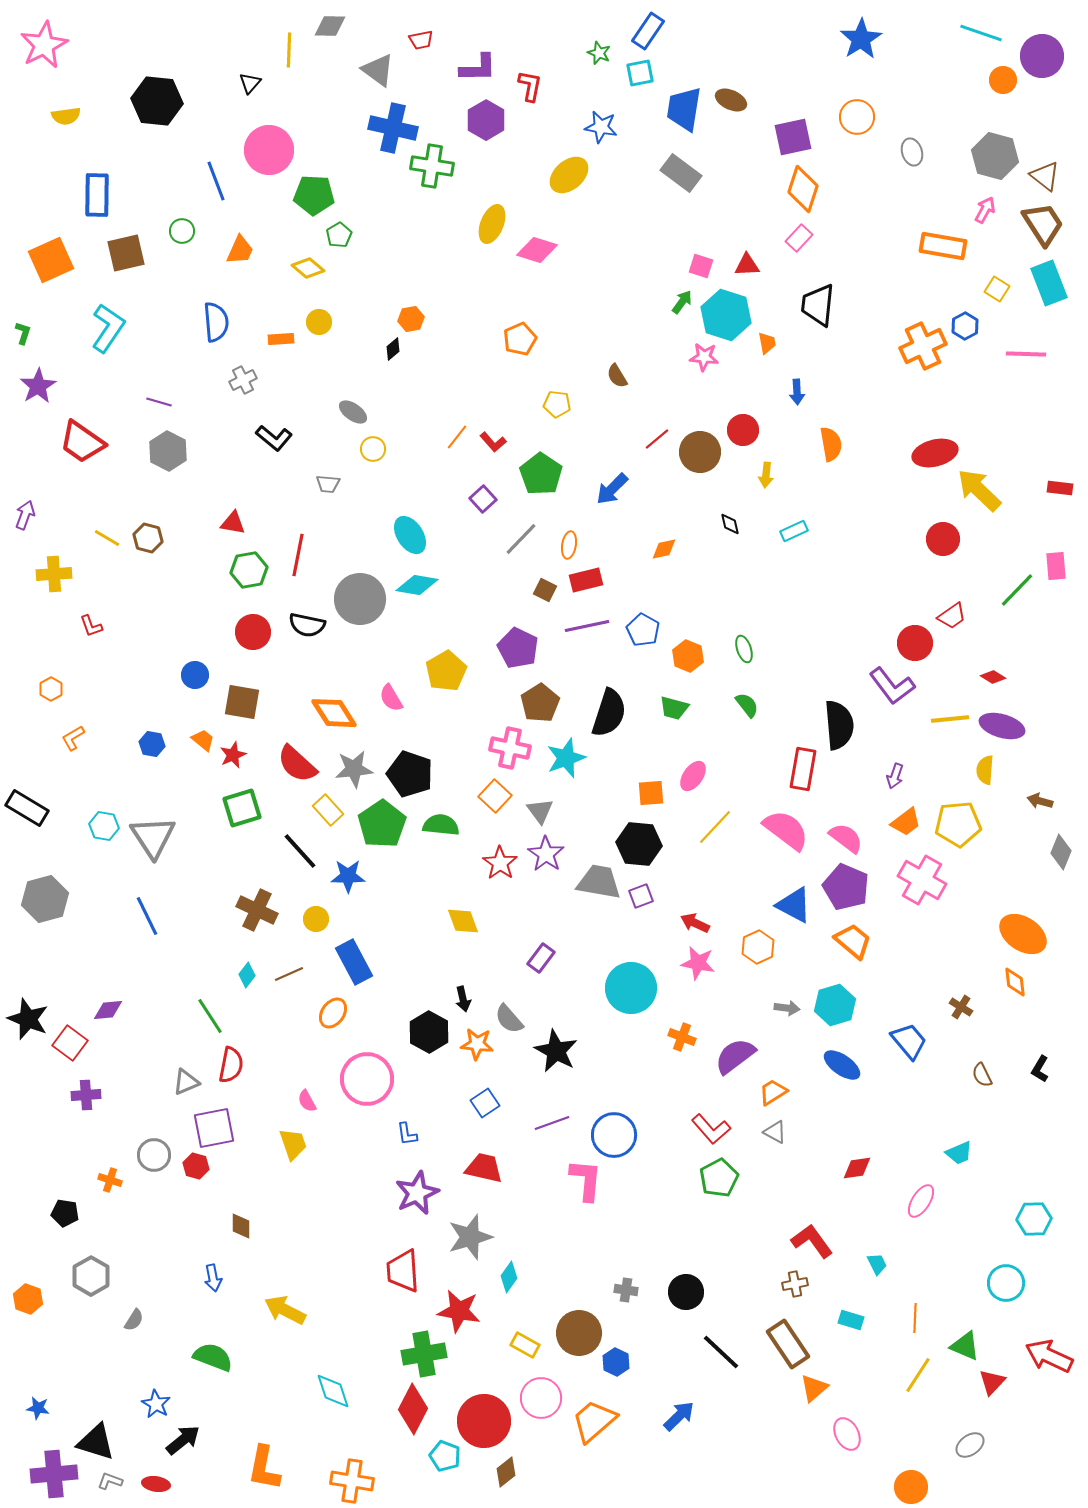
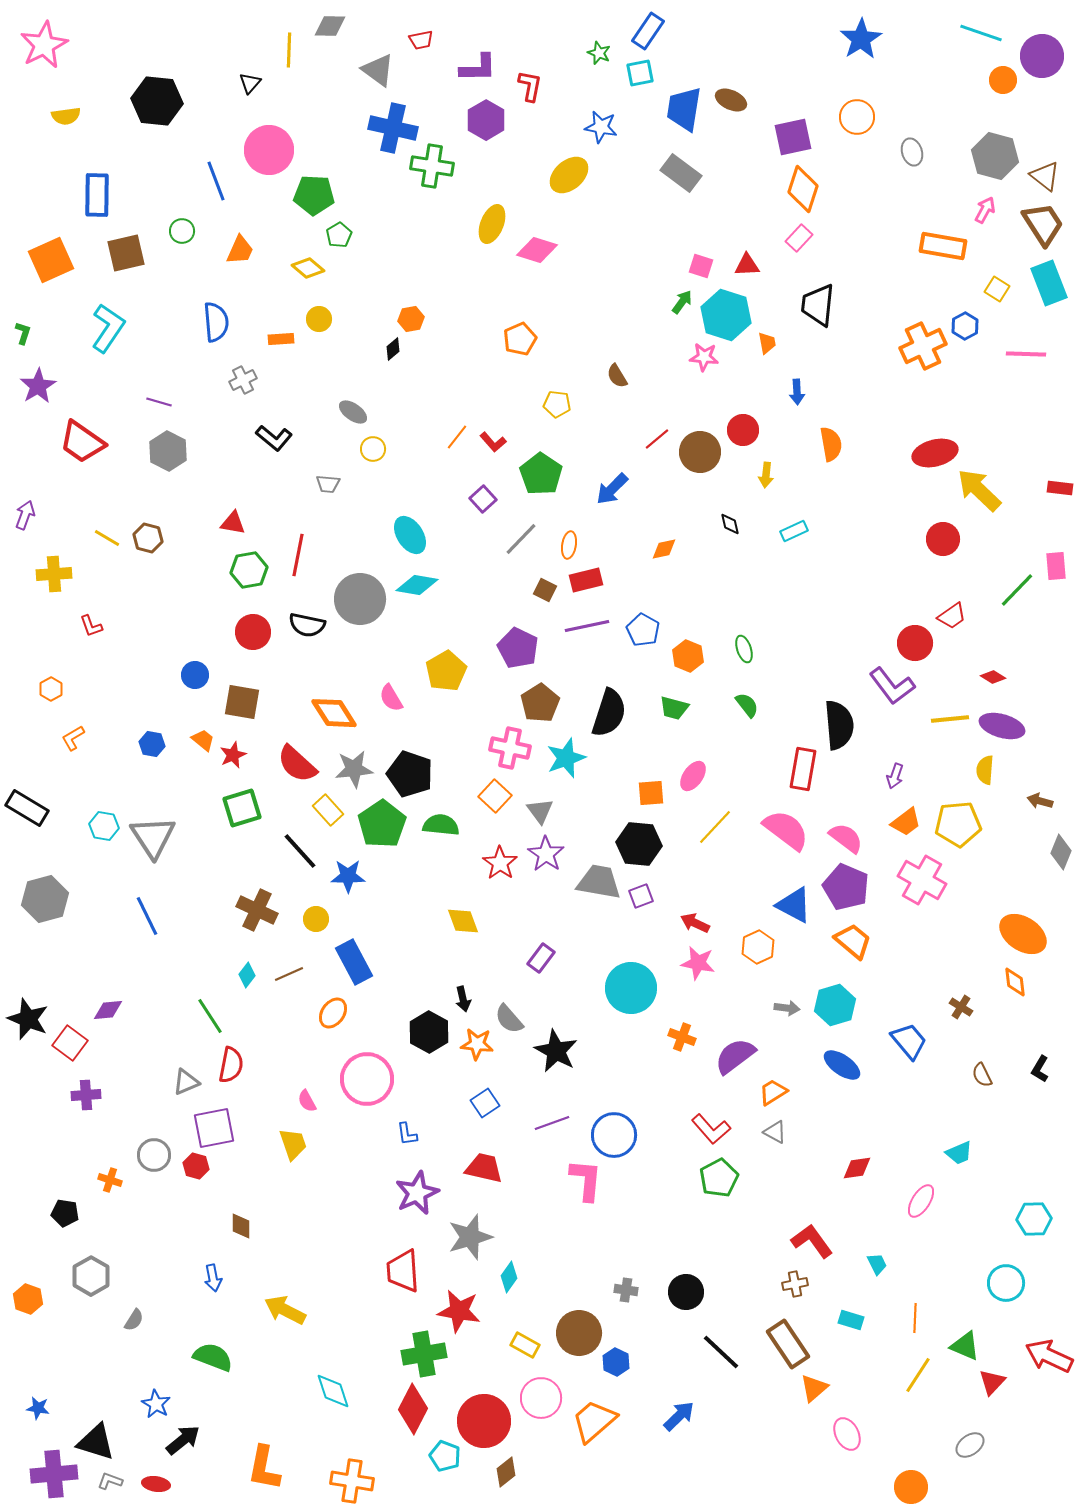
yellow circle at (319, 322): moved 3 px up
